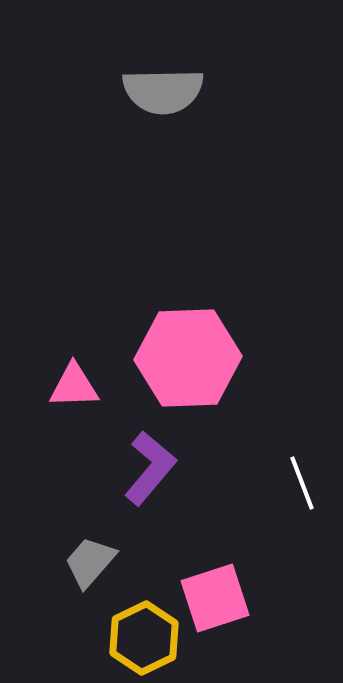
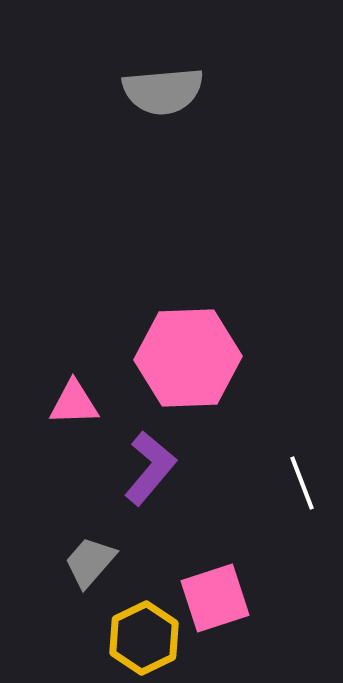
gray semicircle: rotated 4 degrees counterclockwise
pink triangle: moved 17 px down
